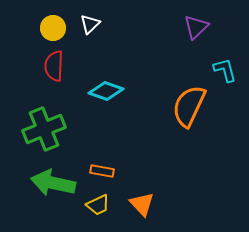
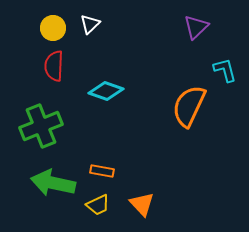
green cross: moved 3 px left, 3 px up
